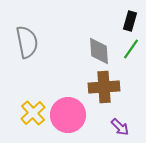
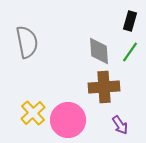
green line: moved 1 px left, 3 px down
pink circle: moved 5 px down
purple arrow: moved 2 px up; rotated 12 degrees clockwise
